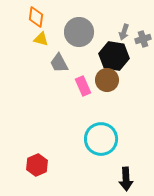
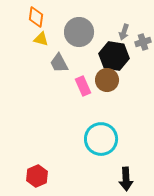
gray cross: moved 3 px down
red hexagon: moved 11 px down
